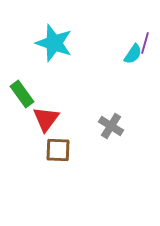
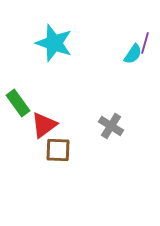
green rectangle: moved 4 px left, 9 px down
red triangle: moved 2 px left, 6 px down; rotated 16 degrees clockwise
